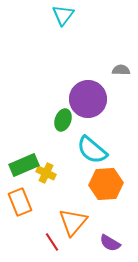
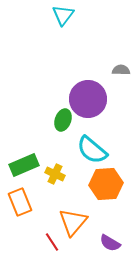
yellow cross: moved 9 px right, 1 px down
